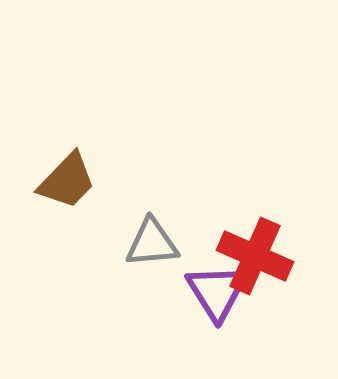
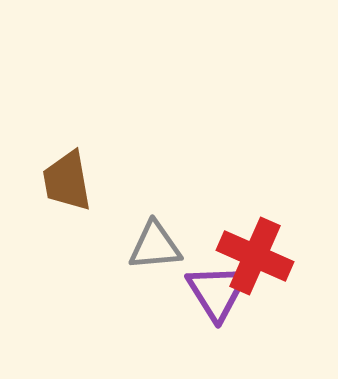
brown trapezoid: rotated 126 degrees clockwise
gray triangle: moved 3 px right, 3 px down
